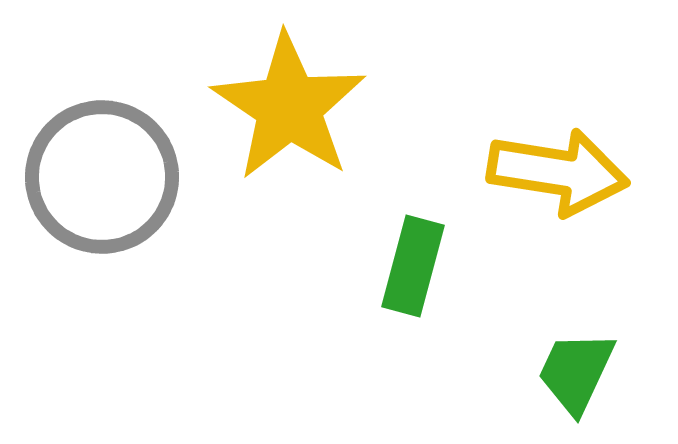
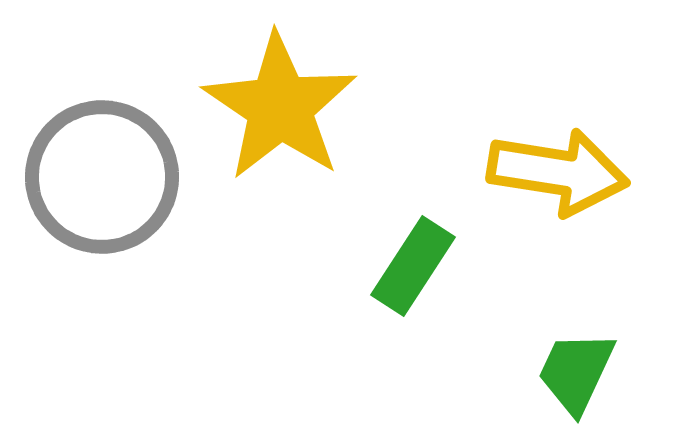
yellow star: moved 9 px left
green rectangle: rotated 18 degrees clockwise
